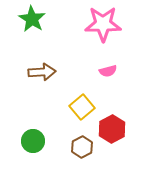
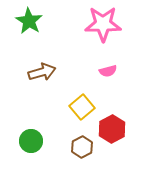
green star: moved 3 px left, 2 px down
brown arrow: rotated 12 degrees counterclockwise
green circle: moved 2 px left
